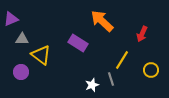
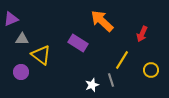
gray line: moved 1 px down
